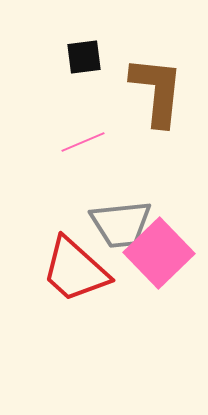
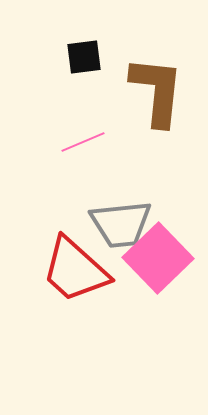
pink square: moved 1 px left, 5 px down
